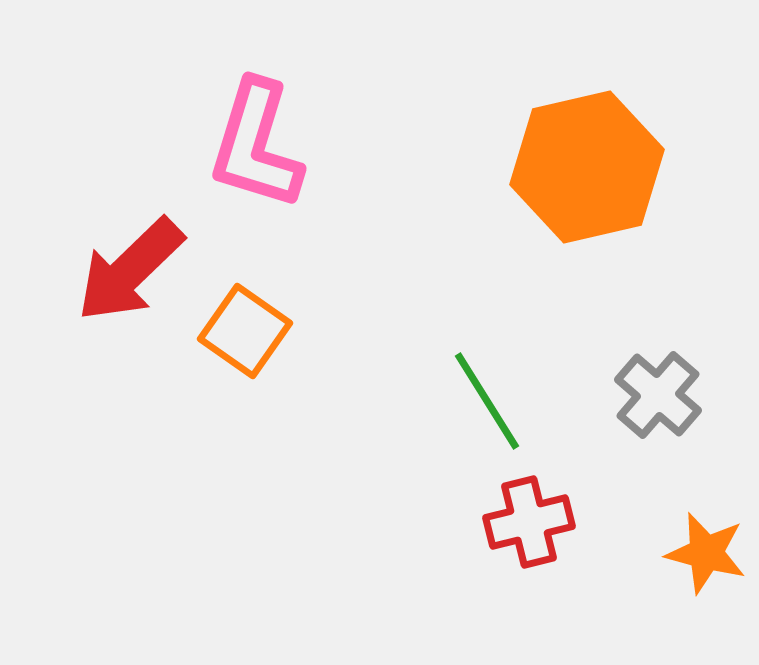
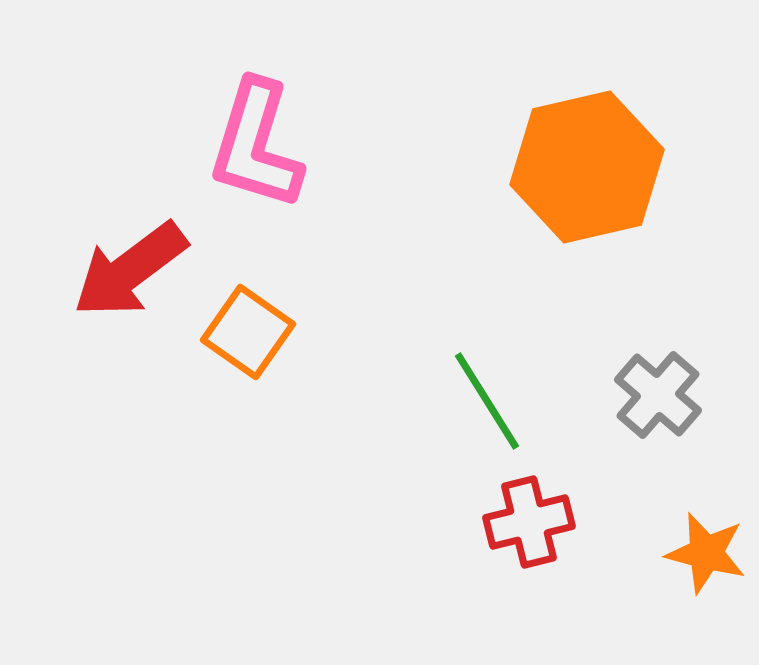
red arrow: rotated 7 degrees clockwise
orange square: moved 3 px right, 1 px down
